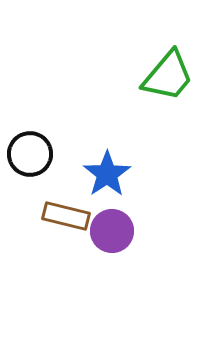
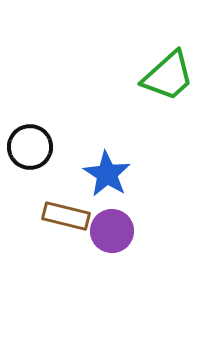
green trapezoid: rotated 8 degrees clockwise
black circle: moved 7 px up
blue star: rotated 6 degrees counterclockwise
